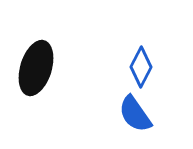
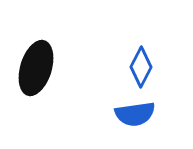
blue semicircle: rotated 63 degrees counterclockwise
